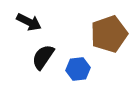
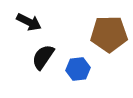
brown pentagon: rotated 18 degrees clockwise
